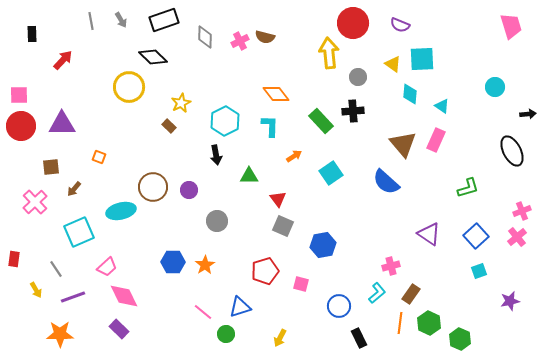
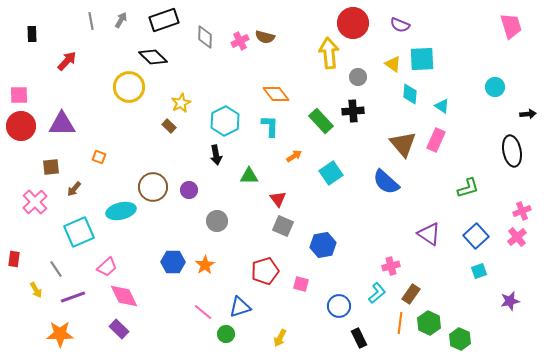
gray arrow at (121, 20): rotated 119 degrees counterclockwise
red arrow at (63, 60): moved 4 px right, 1 px down
black ellipse at (512, 151): rotated 16 degrees clockwise
